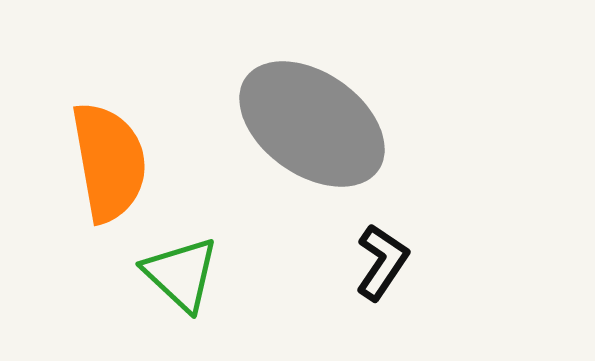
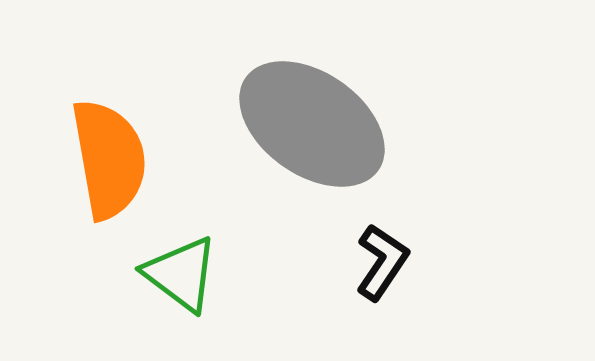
orange semicircle: moved 3 px up
green triangle: rotated 6 degrees counterclockwise
